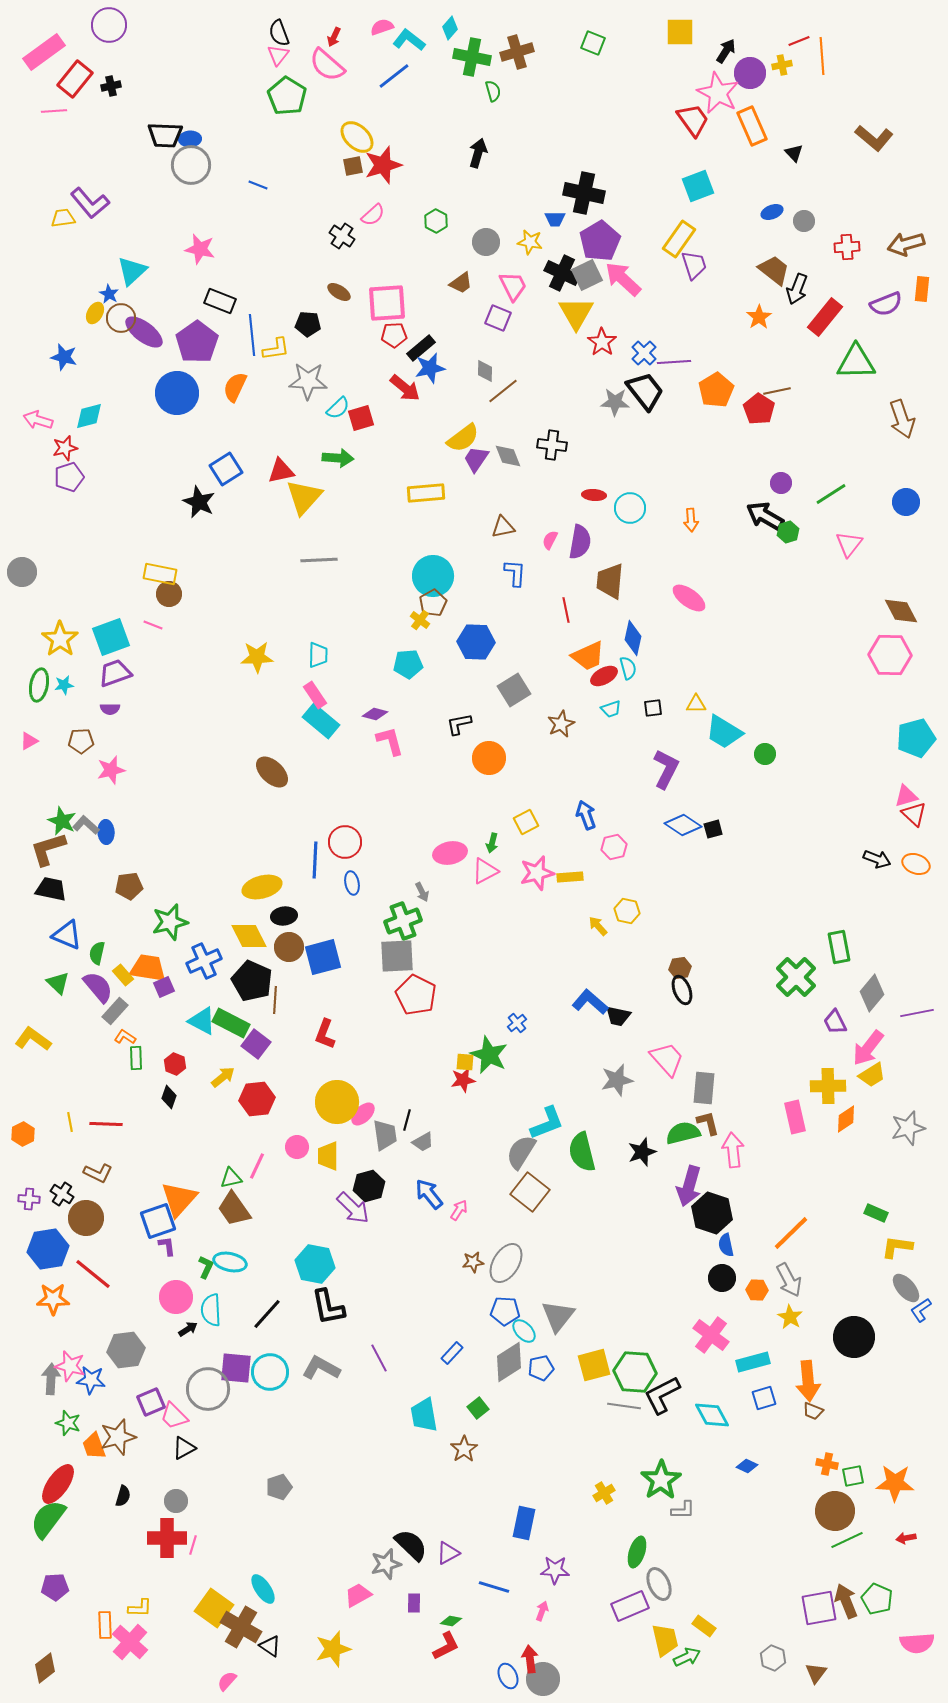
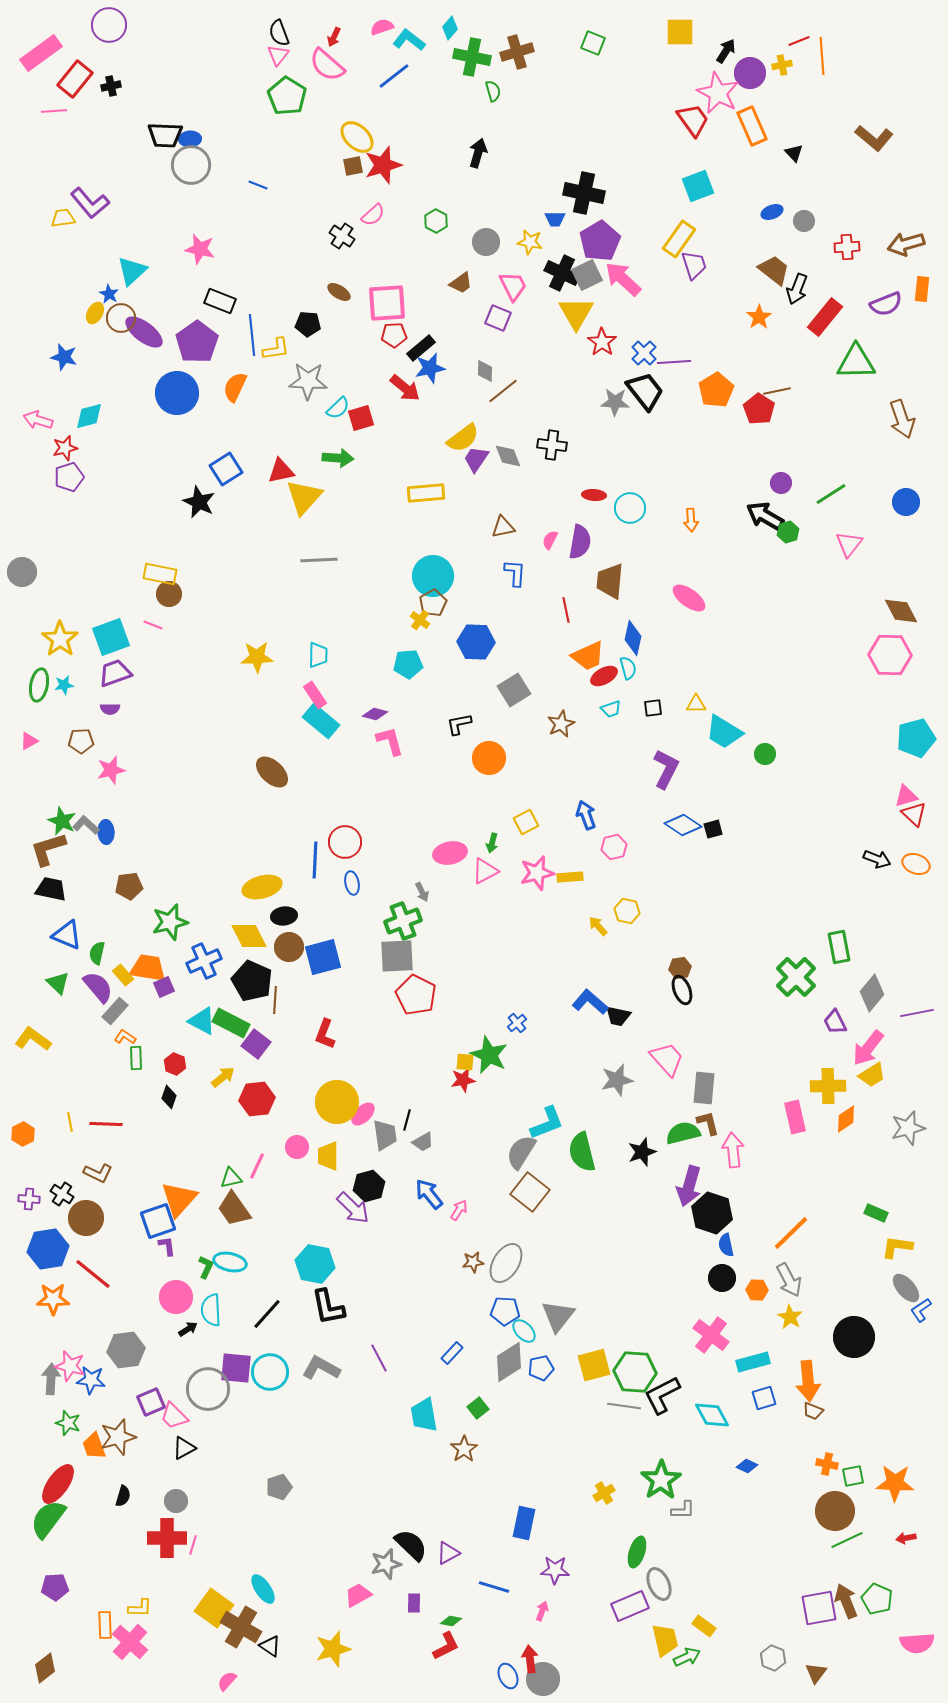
pink rectangle at (44, 52): moved 3 px left, 1 px down
